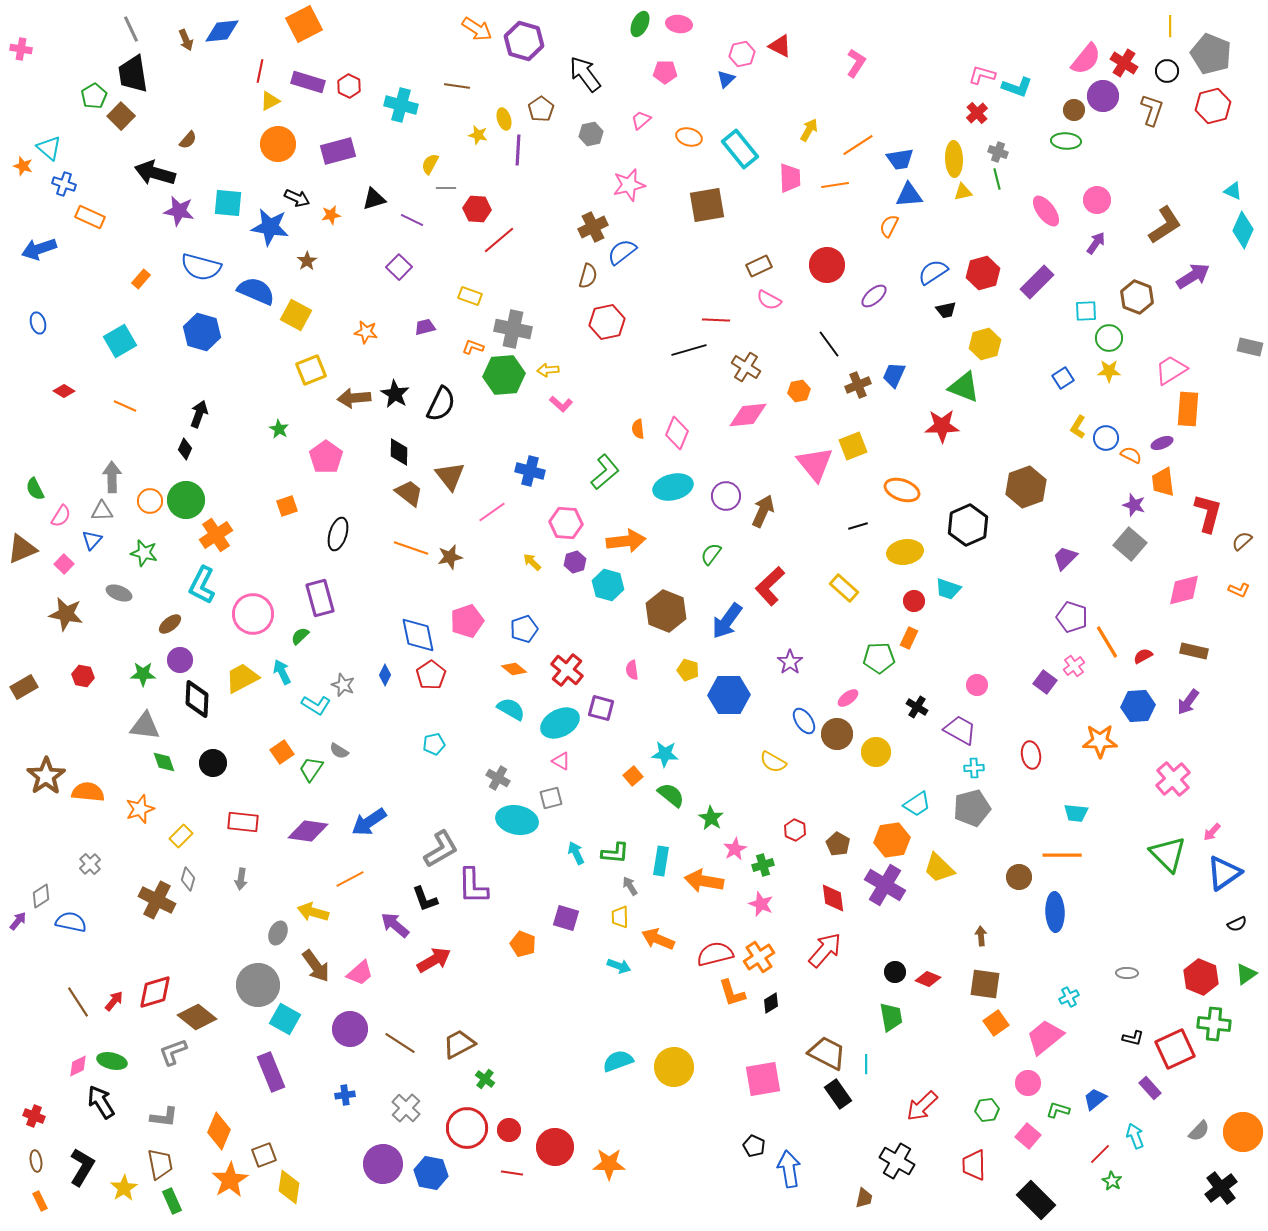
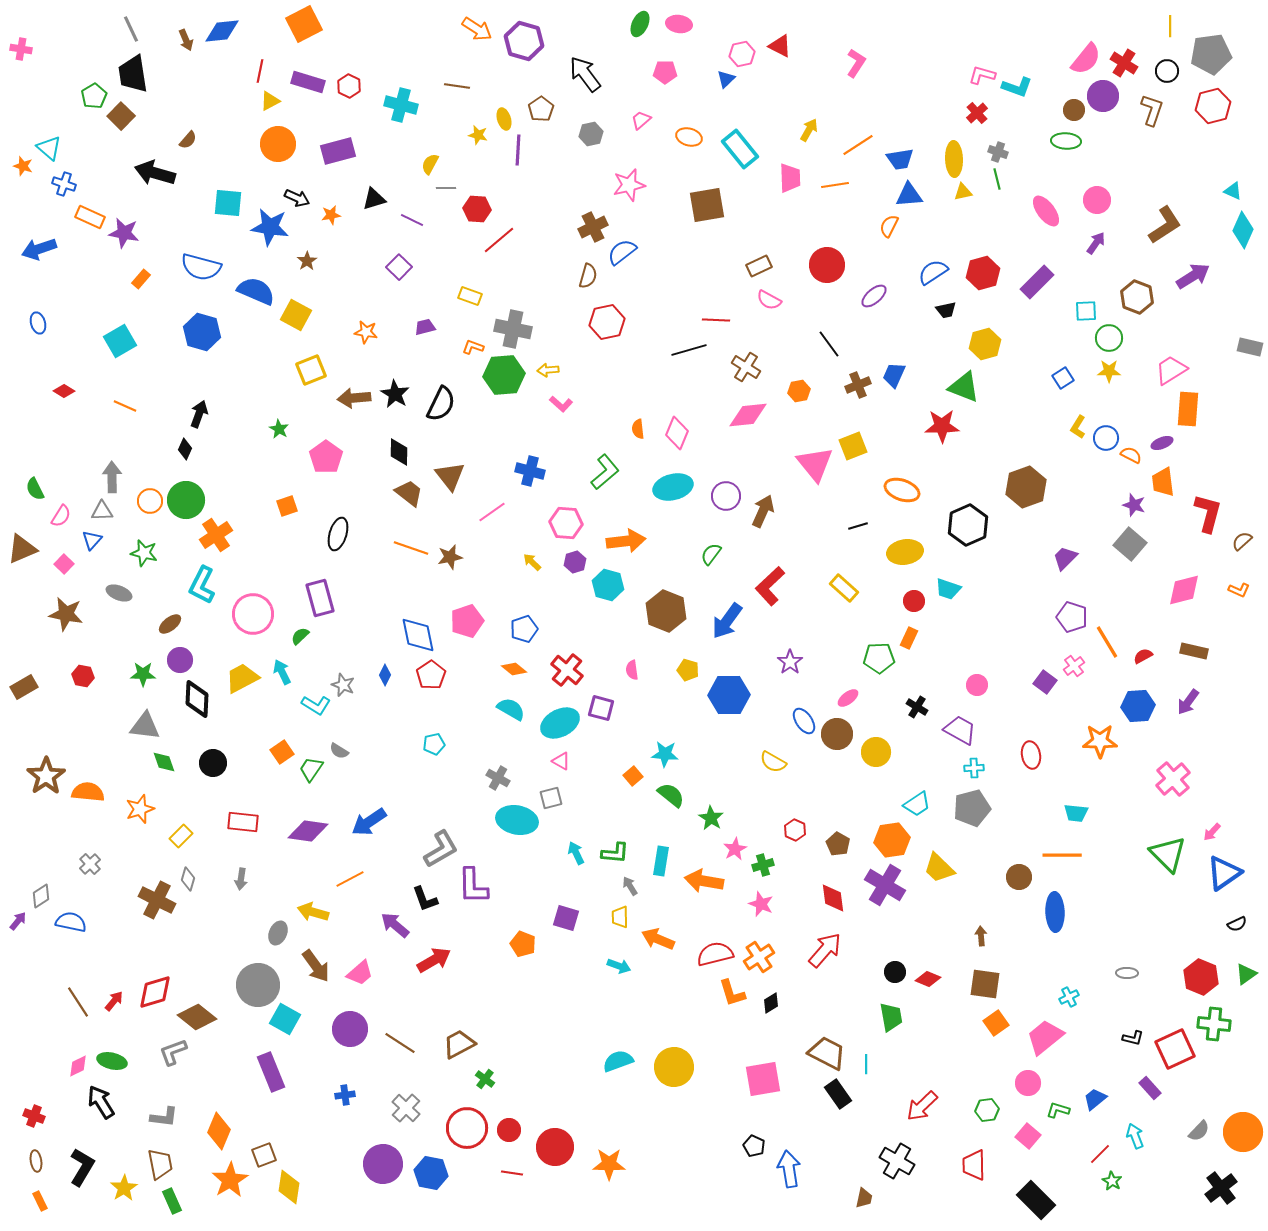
gray pentagon at (1211, 54): rotated 30 degrees counterclockwise
purple star at (179, 211): moved 55 px left, 22 px down
